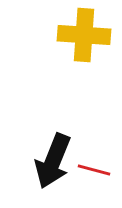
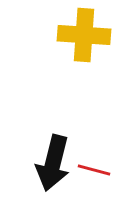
black arrow: moved 2 px down; rotated 8 degrees counterclockwise
